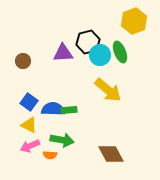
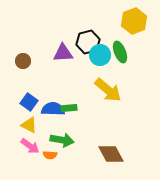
green rectangle: moved 2 px up
pink arrow: rotated 120 degrees counterclockwise
